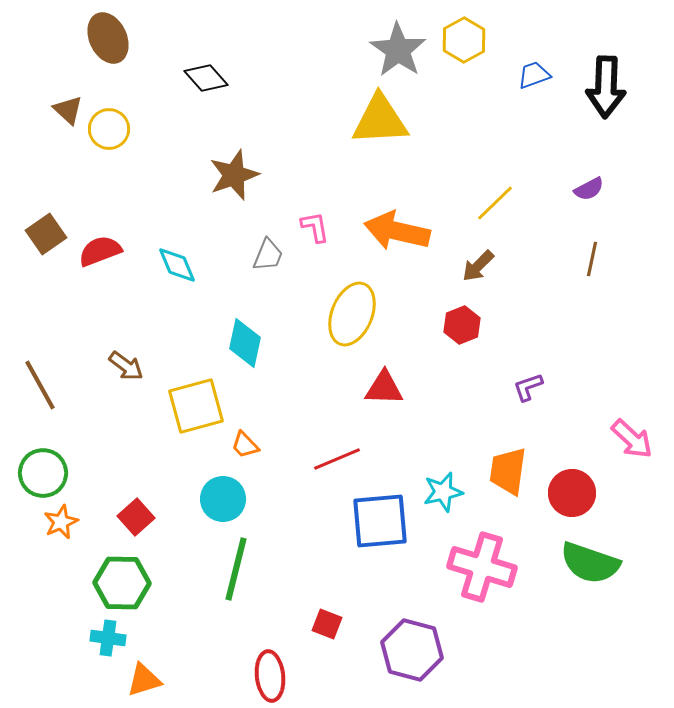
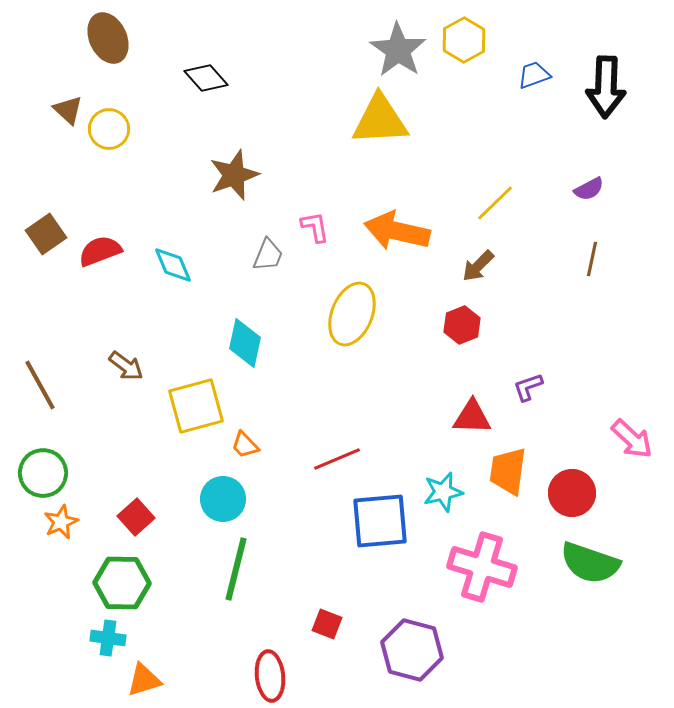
cyan diamond at (177, 265): moved 4 px left
red triangle at (384, 388): moved 88 px right, 29 px down
